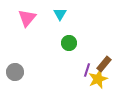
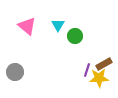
cyan triangle: moved 2 px left, 11 px down
pink triangle: moved 8 px down; rotated 30 degrees counterclockwise
green circle: moved 6 px right, 7 px up
brown rectangle: rotated 21 degrees clockwise
yellow star: moved 1 px right, 1 px up; rotated 18 degrees clockwise
